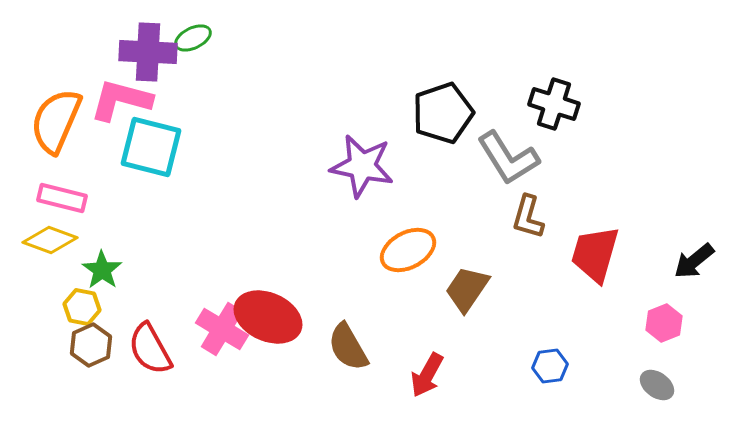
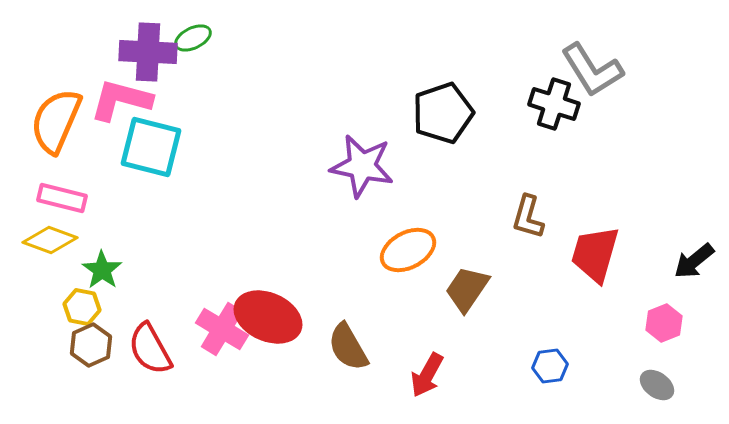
gray L-shape: moved 84 px right, 88 px up
